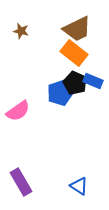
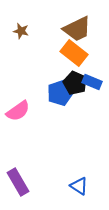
blue rectangle: moved 1 px left, 1 px down
purple rectangle: moved 3 px left
